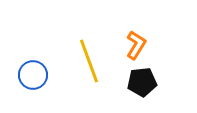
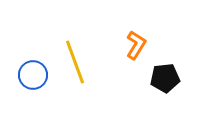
yellow line: moved 14 px left, 1 px down
black pentagon: moved 23 px right, 4 px up
